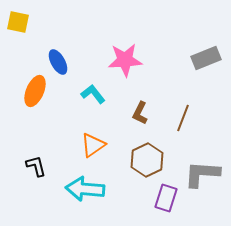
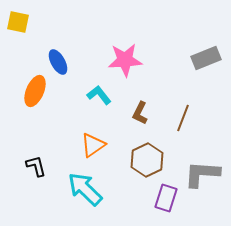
cyan L-shape: moved 6 px right, 1 px down
cyan arrow: rotated 39 degrees clockwise
